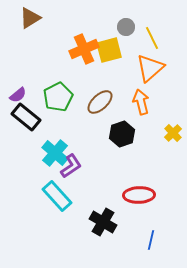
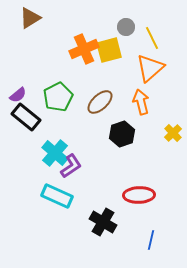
cyan rectangle: rotated 24 degrees counterclockwise
